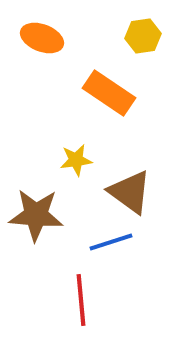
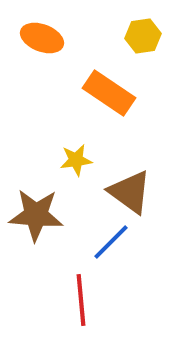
blue line: rotated 27 degrees counterclockwise
